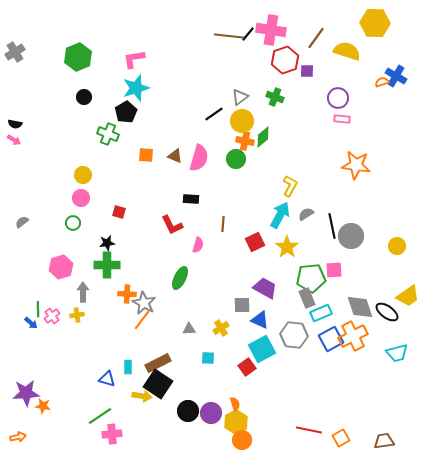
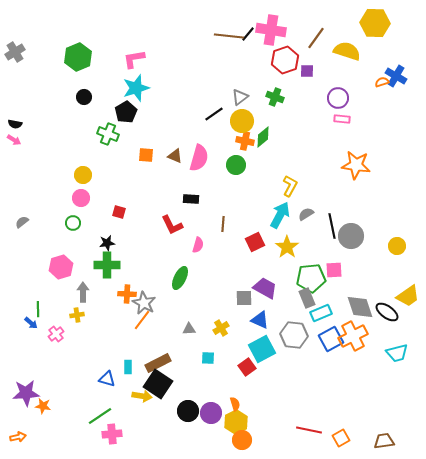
green circle at (236, 159): moved 6 px down
gray square at (242, 305): moved 2 px right, 7 px up
pink cross at (52, 316): moved 4 px right, 18 px down
